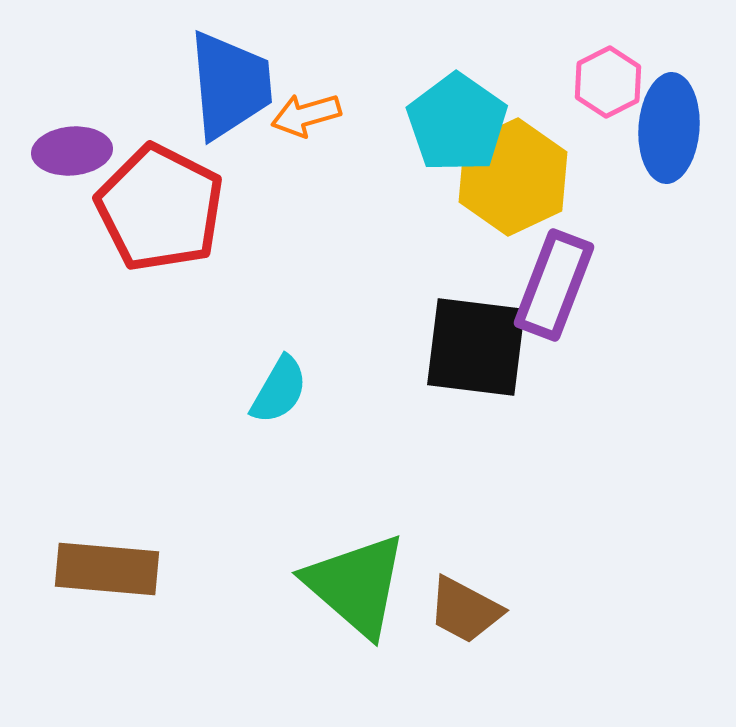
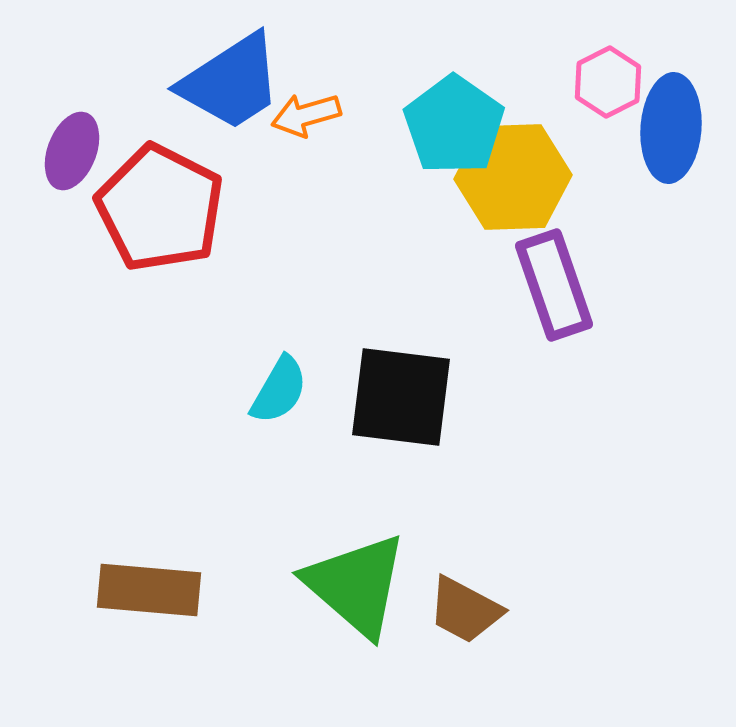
blue trapezoid: moved 1 px right, 3 px up; rotated 62 degrees clockwise
cyan pentagon: moved 3 px left, 2 px down
blue ellipse: moved 2 px right
purple ellipse: rotated 64 degrees counterclockwise
yellow hexagon: rotated 23 degrees clockwise
purple rectangle: rotated 40 degrees counterclockwise
black square: moved 75 px left, 50 px down
brown rectangle: moved 42 px right, 21 px down
